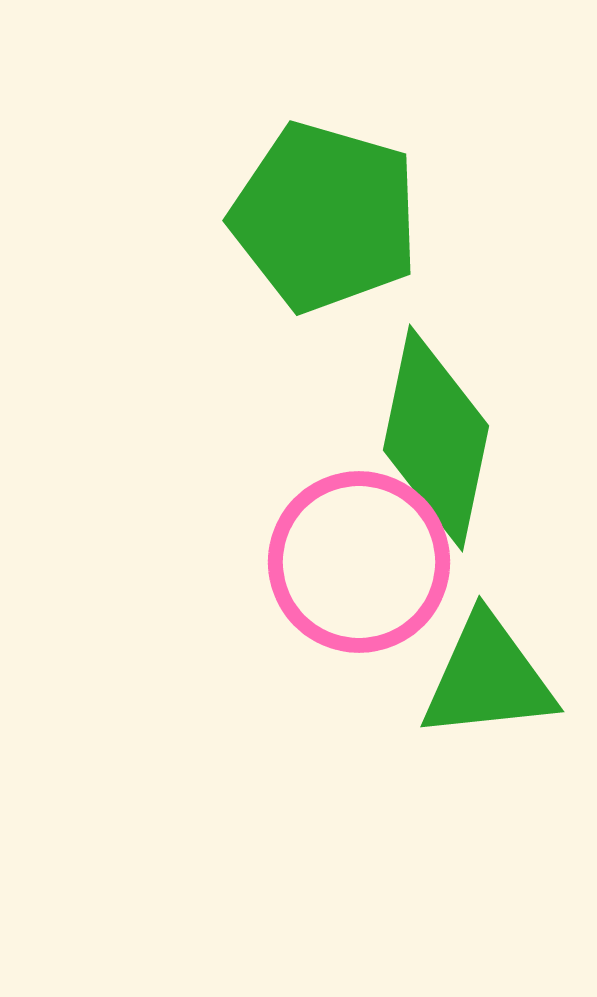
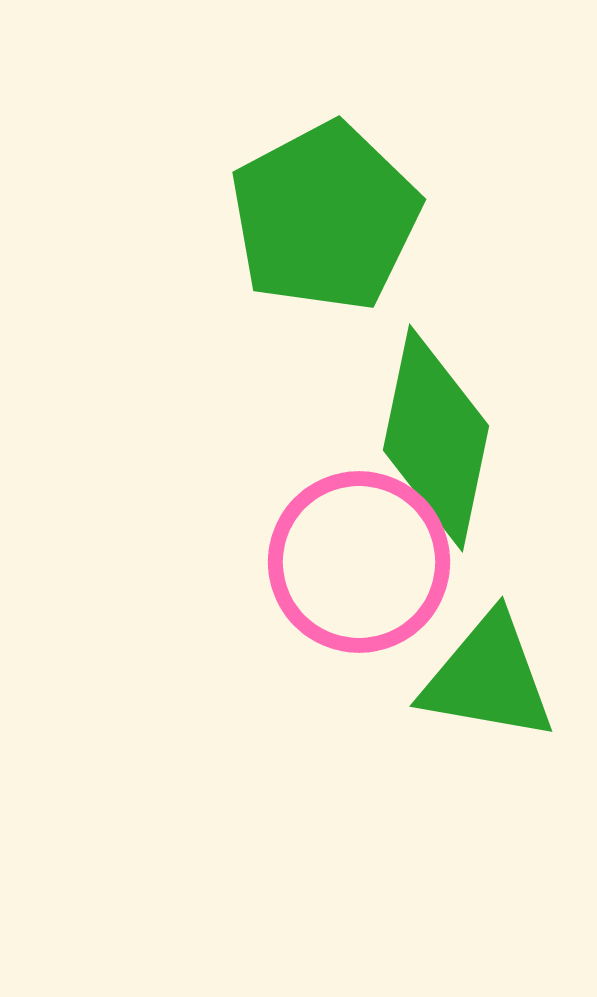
green pentagon: rotated 28 degrees clockwise
green triangle: rotated 16 degrees clockwise
